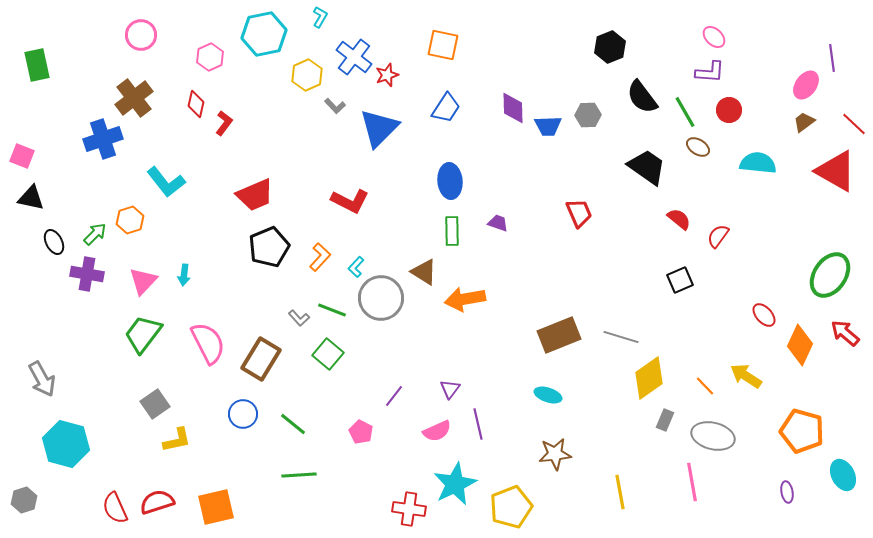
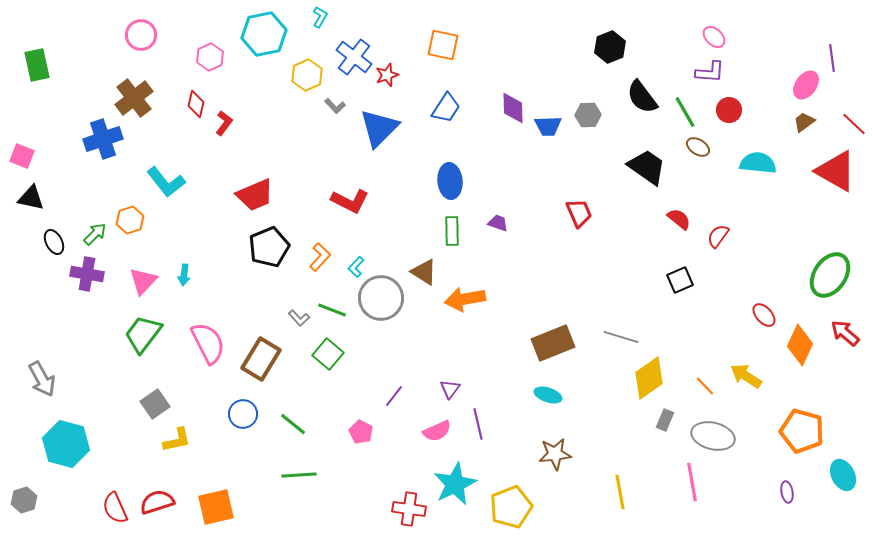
brown rectangle at (559, 335): moved 6 px left, 8 px down
